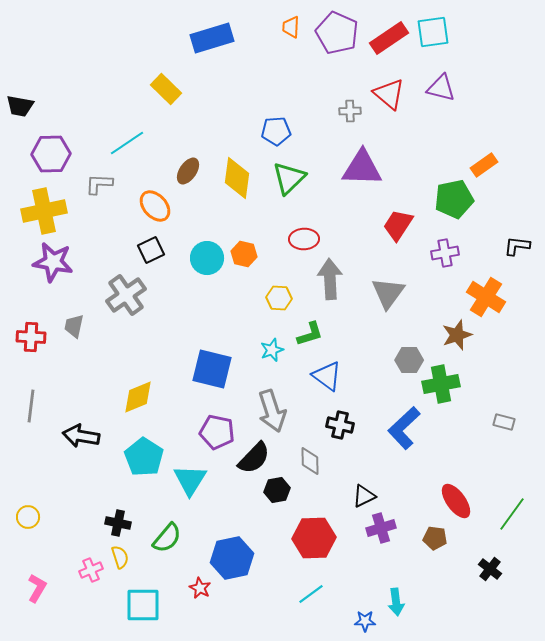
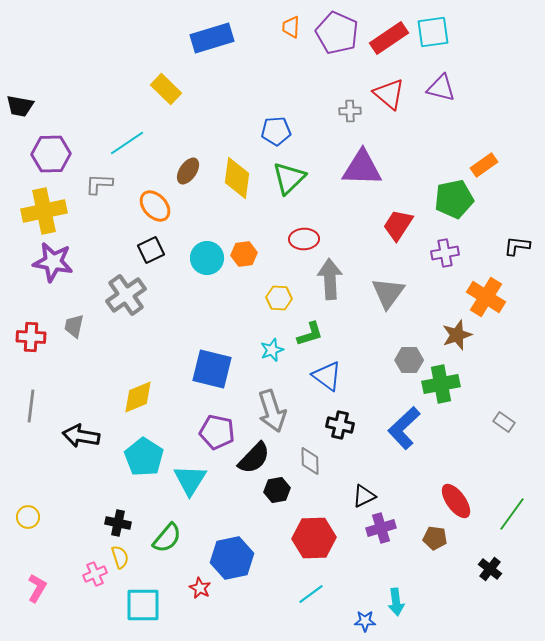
orange hexagon at (244, 254): rotated 20 degrees counterclockwise
gray rectangle at (504, 422): rotated 20 degrees clockwise
pink cross at (91, 570): moved 4 px right, 4 px down
